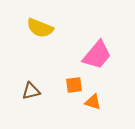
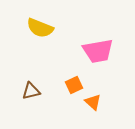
pink trapezoid: moved 1 px right, 4 px up; rotated 40 degrees clockwise
orange square: rotated 18 degrees counterclockwise
orange triangle: rotated 24 degrees clockwise
